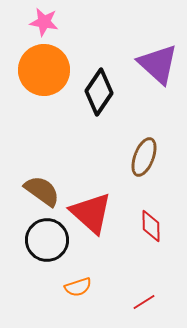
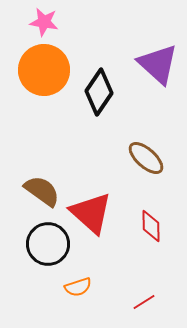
brown ellipse: moved 2 px right, 1 px down; rotated 69 degrees counterclockwise
black circle: moved 1 px right, 4 px down
